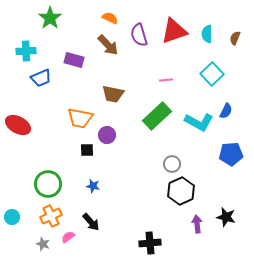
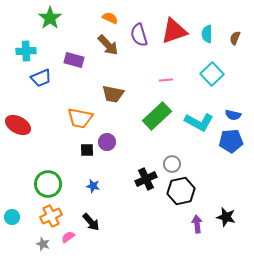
blue semicircle: moved 7 px right, 4 px down; rotated 77 degrees clockwise
purple circle: moved 7 px down
blue pentagon: moved 13 px up
black hexagon: rotated 12 degrees clockwise
black cross: moved 4 px left, 64 px up; rotated 20 degrees counterclockwise
